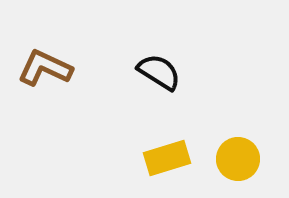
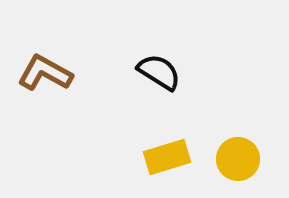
brown L-shape: moved 5 px down; rotated 4 degrees clockwise
yellow rectangle: moved 1 px up
